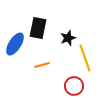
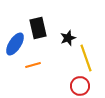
black rectangle: rotated 25 degrees counterclockwise
yellow line: moved 1 px right
orange line: moved 9 px left
red circle: moved 6 px right
